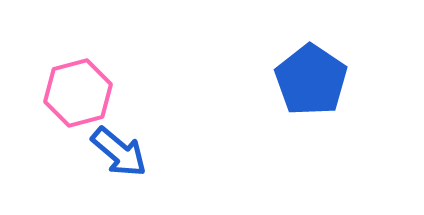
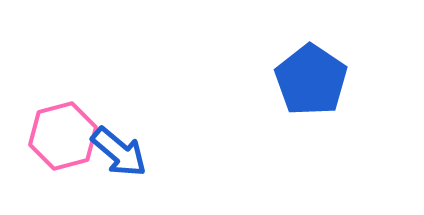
pink hexagon: moved 15 px left, 43 px down
